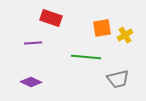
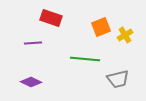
orange square: moved 1 px left, 1 px up; rotated 12 degrees counterclockwise
green line: moved 1 px left, 2 px down
